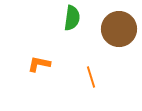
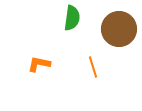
orange line: moved 2 px right, 10 px up
